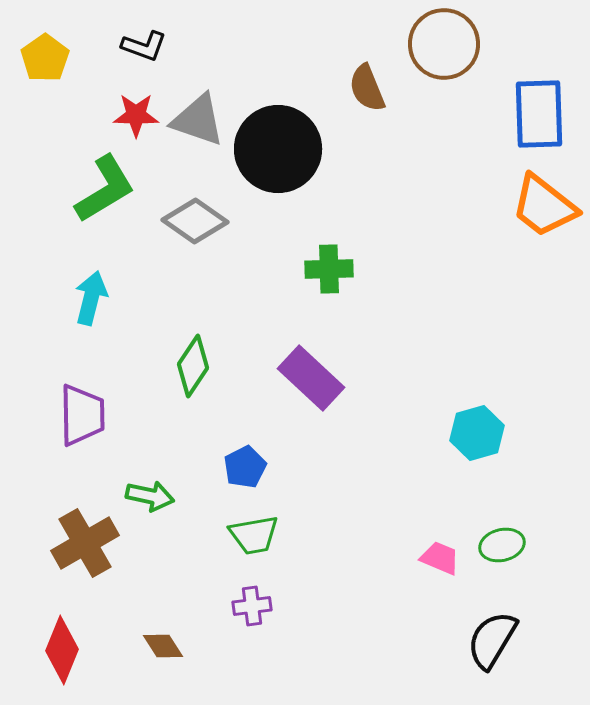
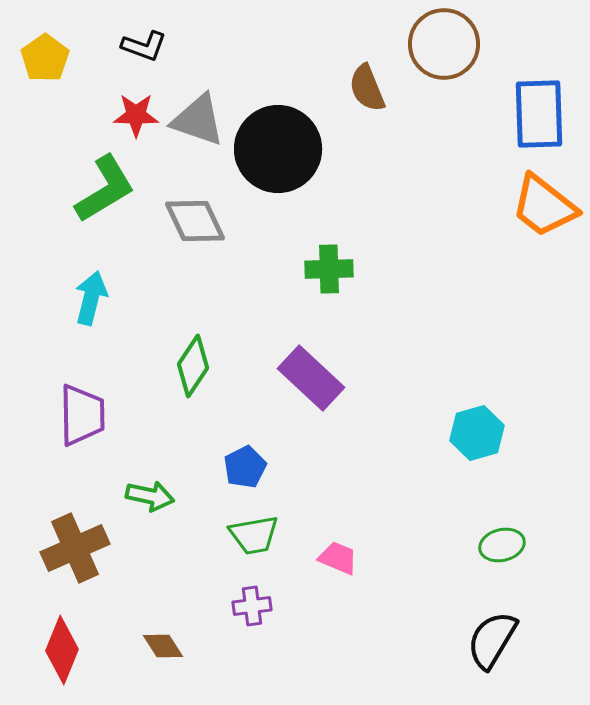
gray diamond: rotated 30 degrees clockwise
brown cross: moved 10 px left, 5 px down; rotated 6 degrees clockwise
pink trapezoid: moved 102 px left
